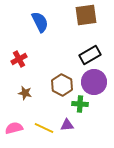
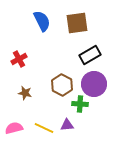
brown square: moved 9 px left, 8 px down
blue semicircle: moved 2 px right, 1 px up
purple circle: moved 2 px down
